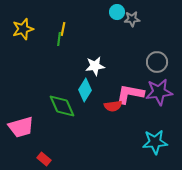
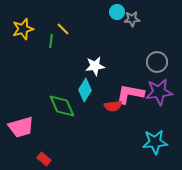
yellow line: rotated 56 degrees counterclockwise
green line: moved 8 px left, 2 px down
